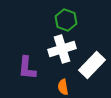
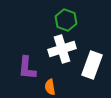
white rectangle: rotated 24 degrees counterclockwise
orange semicircle: moved 13 px left
